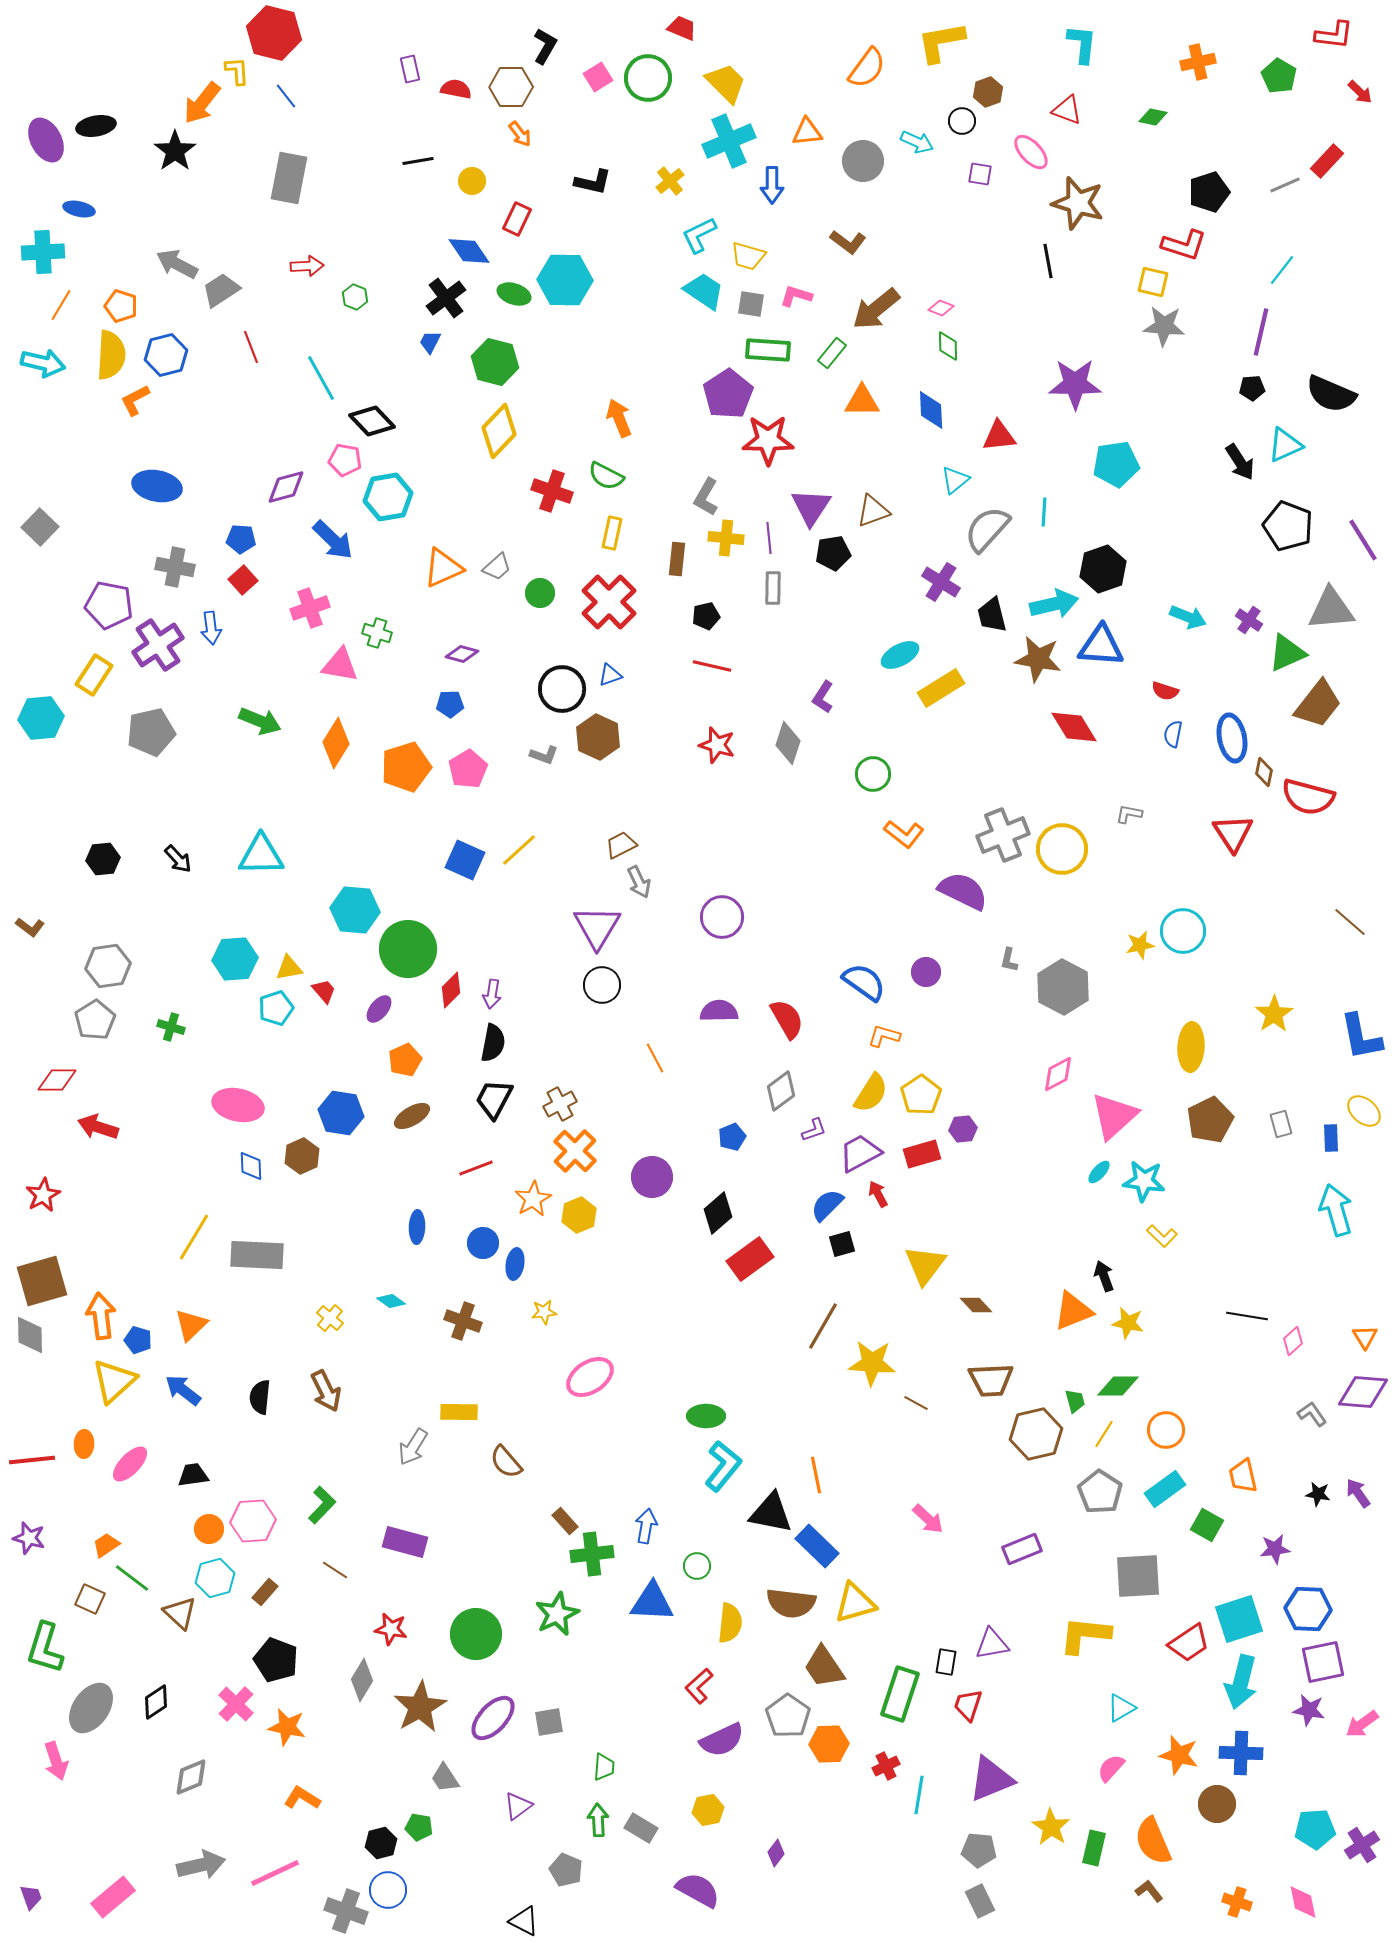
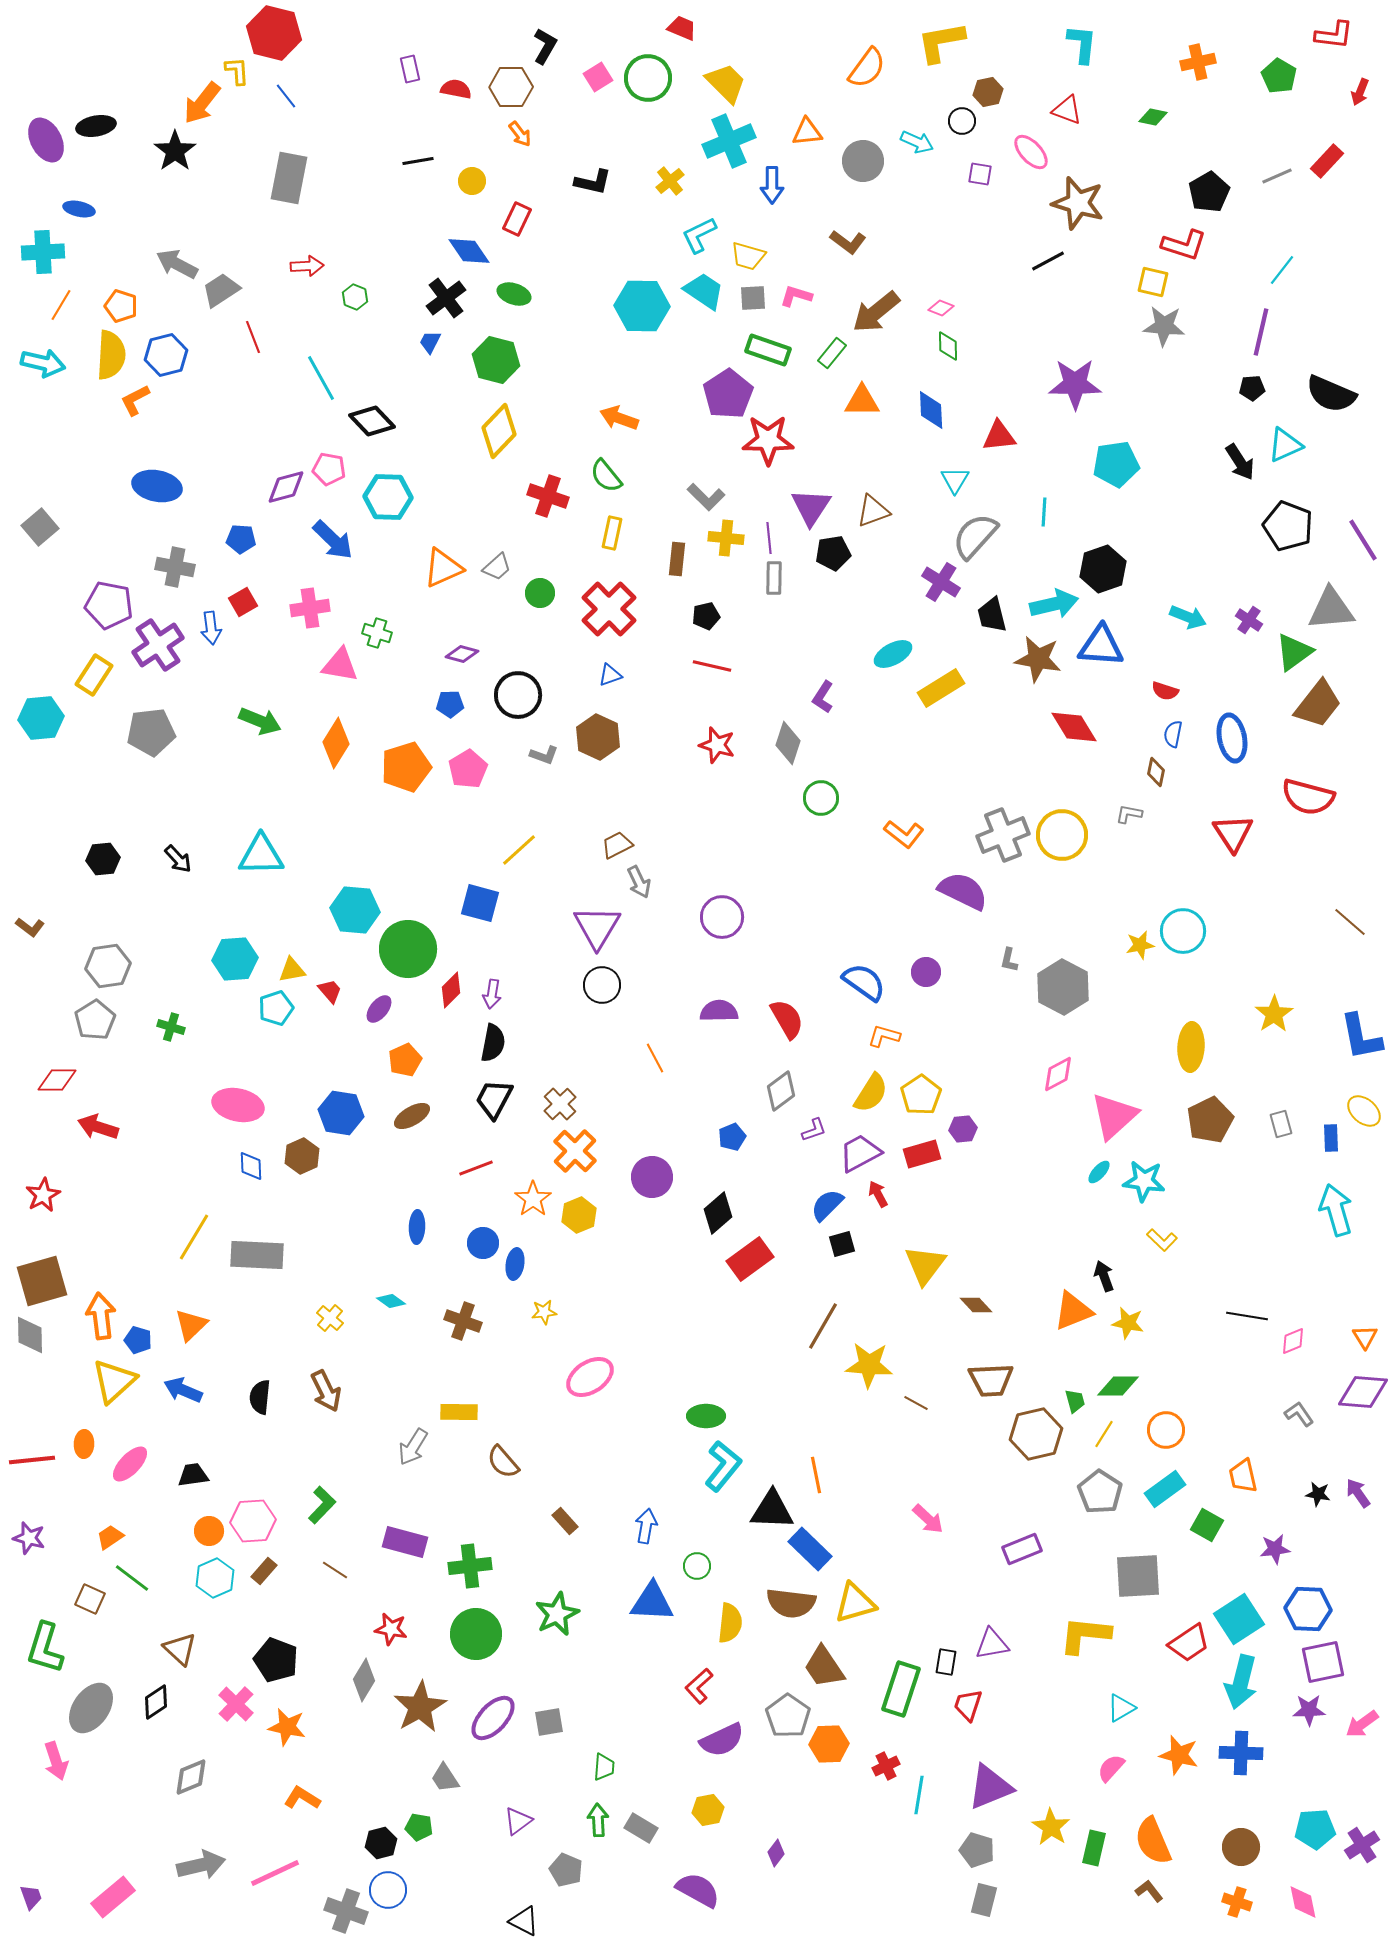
brown hexagon at (988, 92): rotated 8 degrees clockwise
red arrow at (1360, 92): rotated 68 degrees clockwise
gray line at (1285, 185): moved 8 px left, 9 px up
black pentagon at (1209, 192): rotated 12 degrees counterclockwise
black line at (1048, 261): rotated 72 degrees clockwise
cyan hexagon at (565, 280): moved 77 px right, 26 px down
gray square at (751, 304): moved 2 px right, 6 px up; rotated 12 degrees counterclockwise
brown arrow at (876, 309): moved 3 px down
red line at (251, 347): moved 2 px right, 10 px up
green rectangle at (768, 350): rotated 15 degrees clockwise
green hexagon at (495, 362): moved 1 px right, 2 px up
orange arrow at (619, 418): rotated 48 degrees counterclockwise
pink pentagon at (345, 460): moved 16 px left, 9 px down
green semicircle at (606, 476): rotated 24 degrees clockwise
cyan triangle at (955, 480): rotated 20 degrees counterclockwise
red cross at (552, 491): moved 4 px left, 5 px down
cyan hexagon at (388, 497): rotated 12 degrees clockwise
gray L-shape at (706, 497): rotated 75 degrees counterclockwise
gray square at (40, 527): rotated 6 degrees clockwise
gray semicircle at (987, 529): moved 12 px left, 7 px down
red square at (243, 580): moved 22 px down; rotated 12 degrees clockwise
gray rectangle at (773, 588): moved 1 px right, 10 px up
red cross at (609, 602): moved 7 px down
pink cross at (310, 608): rotated 12 degrees clockwise
green triangle at (1287, 653): moved 7 px right, 1 px up; rotated 12 degrees counterclockwise
cyan ellipse at (900, 655): moved 7 px left, 1 px up
black circle at (562, 689): moved 44 px left, 6 px down
gray pentagon at (151, 732): rotated 6 degrees clockwise
brown diamond at (1264, 772): moved 108 px left
green circle at (873, 774): moved 52 px left, 24 px down
brown trapezoid at (621, 845): moved 4 px left
yellow circle at (1062, 849): moved 14 px up
blue square at (465, 860): moved 15 px right, 43 px down; rotated 9 degrees counterclockwise
yellow triangle at (289, 968): moved 3 px right, 2 px down
red trapezoid at (324, 991): moved 6 px right
brown cross at (560, 1104): rotated 16 degrees counterclockwise
orange star at (533, 1199): rotated 6 degrees counterclockwise
yellow L-shape at (1162, 1236): moved 4 px down
pink diamond at (1293, 1341): rotated 20 degrees clockwise
yellow star at (872, 1363): moved 3 px left, 2 px down
blue arrow at (183, 1390): rotated 15 degrees counterclockwise
gray L-shape at (1312, 1414): moved 13 px left
brown semicircle at (506, 1462): moved 3 px left
black triangle at (771, 1513): moved 1 px right, 3 px up; rotated 9 degrees counterclockwise
orange circle at (209, 1529): moved 2 px down
orange trapezoid at (106, 1545): moved 4 px right, 8 px up
blue rectangle at (817, 1546): moved 7 px left, 3 px down
green cross at (592, 1554): moved 122 px left, 12 px down
cyan hexagon at (215, 1578): rotated 9 degrees counterclockwise
brown rectangle at (265, 1592): moved 1 px left, 21 px up
brown triangle at (180, 1613): moved 36 px down
cyan square at (1239, 1619): rotated 15 degrees counterclockwise
gray diamond at (362, 1680): moved 2 px right
green rectangle at (900, 1694): moved 1 px right, 5 px up
purple star at (1309, 1710): rotated 12 degrees counterclockwise
purple triangle at (991, 1779): moved 1 px left, 8 px down
brown circle at (1217, 1804): moved 24 px right, 43 px down
purple triangle at (518, 1806): moved 15 px down
gray pentagon at (979, 1850): moved 2 px left; rotated 12 degrees clockwise
gray rectangle at (980, 1901): moved 4 px right, 1 px up; rotated 40 degrees clockwise
